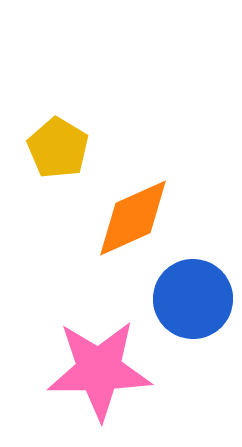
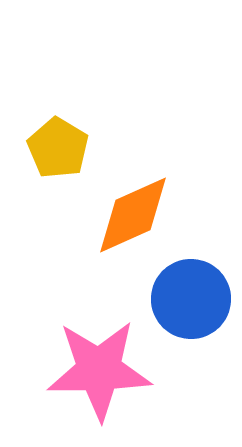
orange diamond: moved 3 px up
blue circle: moved 2 px left
